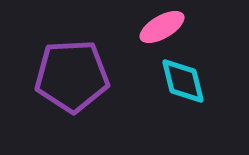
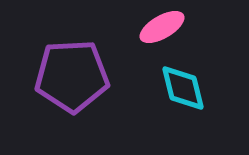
cyan diamond: moved 7 px down
